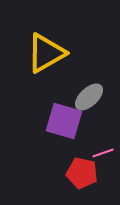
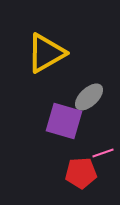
red pentagon: moved 1 px left; rotated 16 degrees counterclockwise
